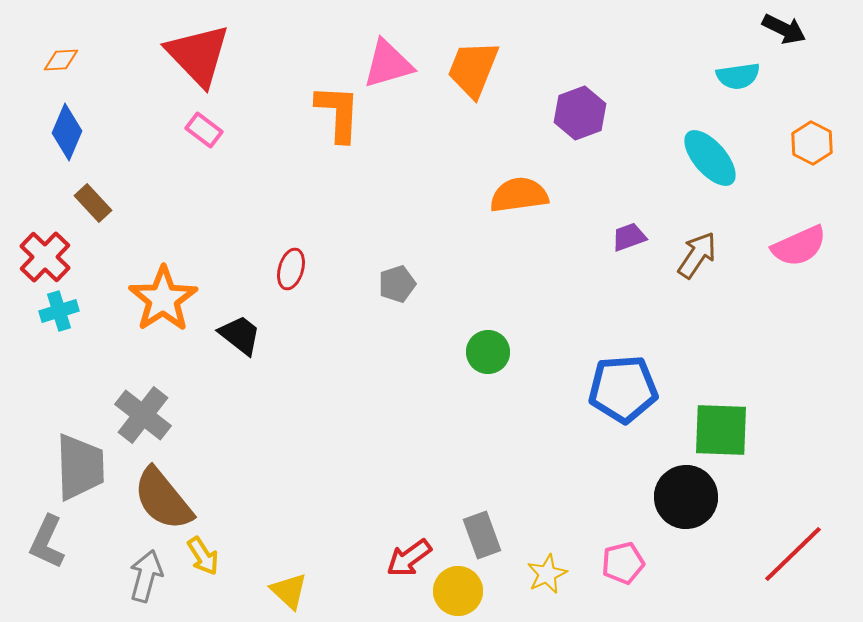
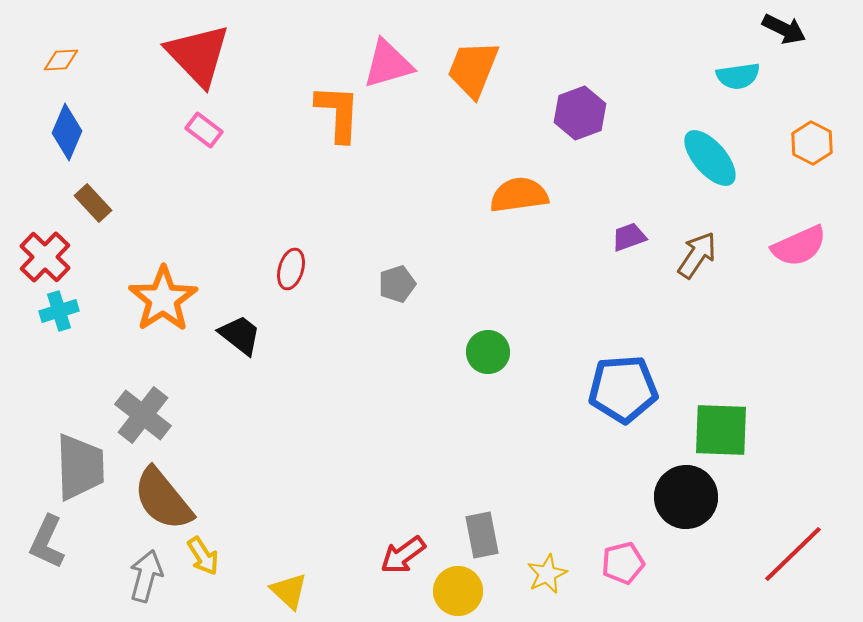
gray rectangle: rotated 9 degrees clockwise
red arrow: moved 6 px left, 3 px up
